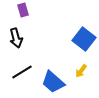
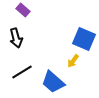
purple rectangle: rotated 32 degrees counterclockwise
blue square: rotated 15 degrees counterclockwise
yellow arrow: moved 8 px left, 10 px up
